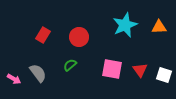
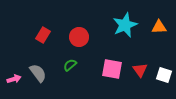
pink arrow: rotated 48 degrees counterclockwise
